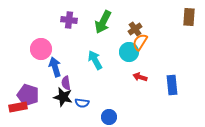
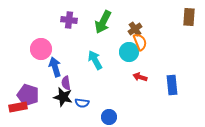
orange semicircle: rotated 126 degrees clockwise
